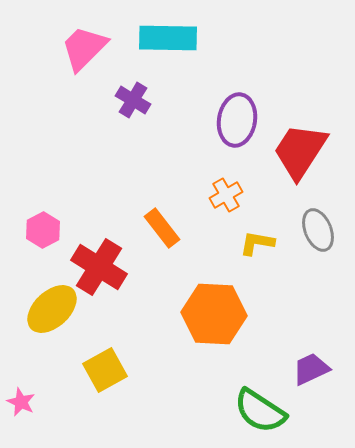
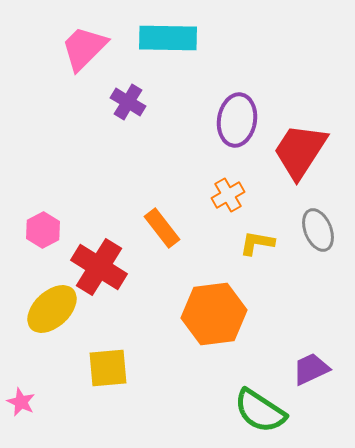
purple cross: moved 5 px left, 2 px down
orange cross: moved 2 px right
orange hexagon: rotated 10 degrees counterclockwise
yellow square: moved 3 px right, 2 px up; rotated 24 degrees clockwise
